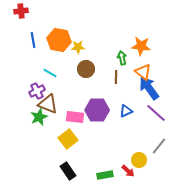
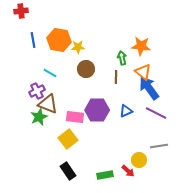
purple line: rotated 15 degrees counterclockwise
gray line: rotated 42 degrees clockwise
